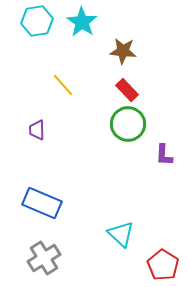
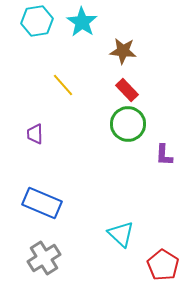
purple trapezoid: moved 2 px left, 4 px down
